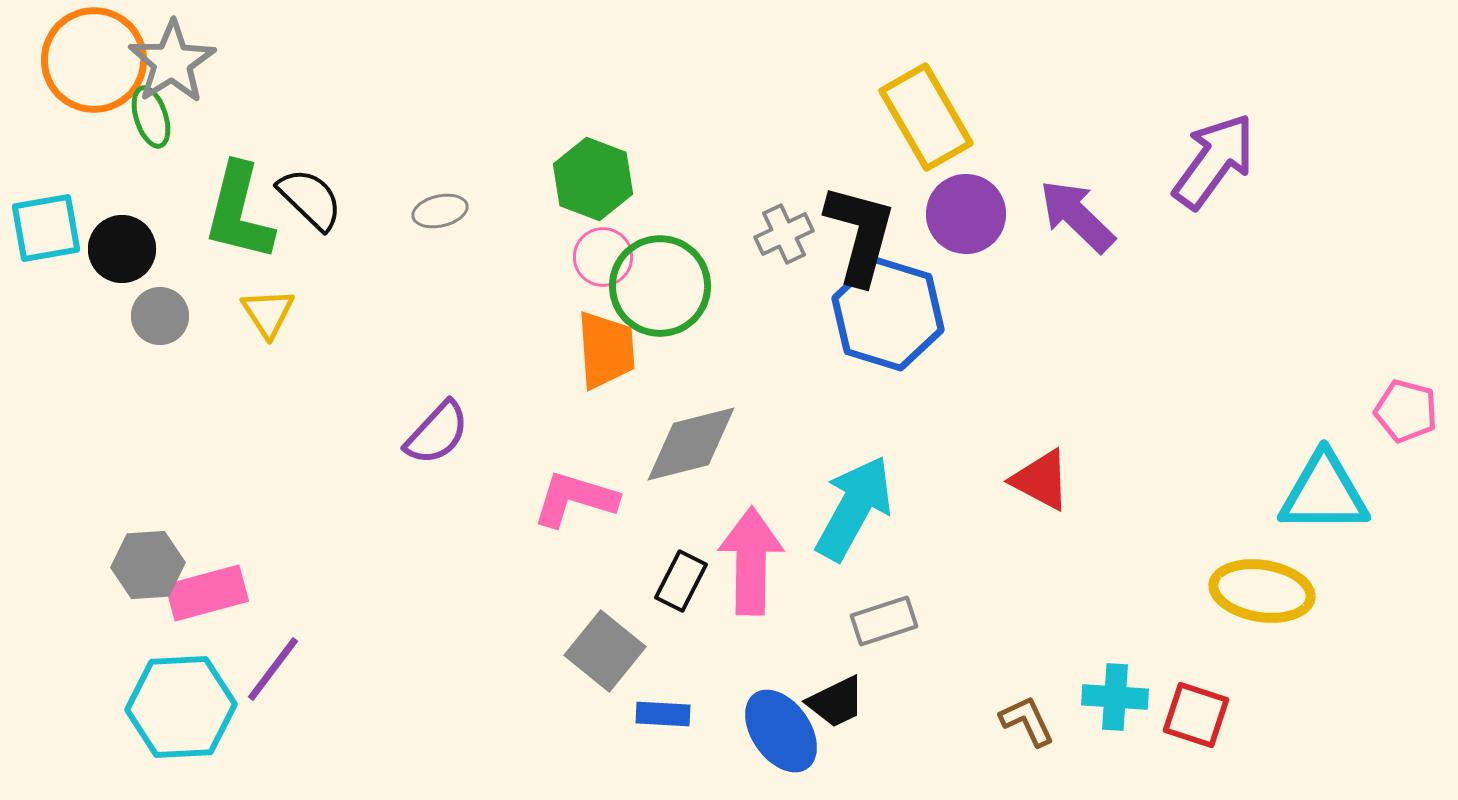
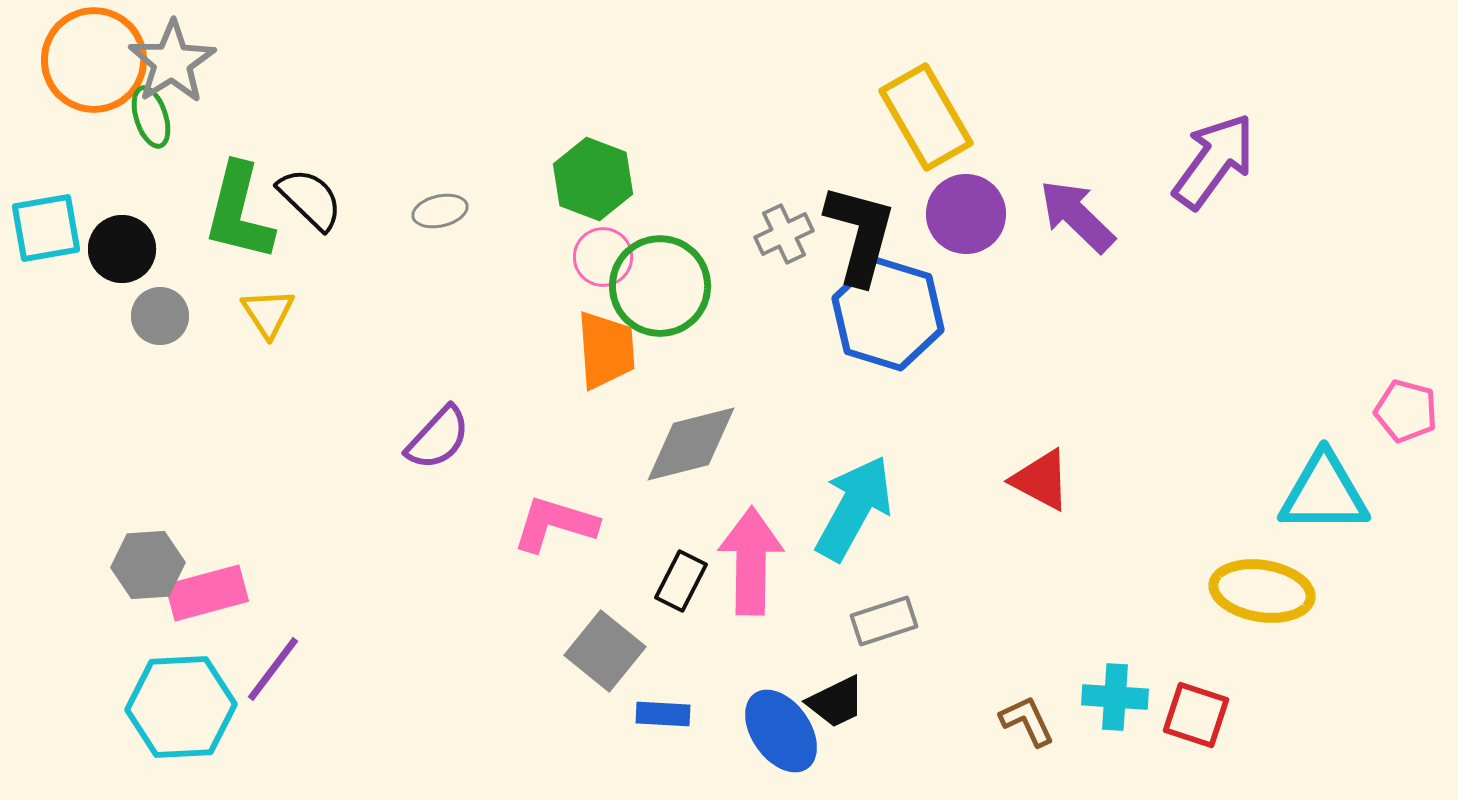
purple semicircle at (437, 433): moved 1 px right, 5 px down
pink L-shape at (575, 499): moved 20 px left, 25 px down
